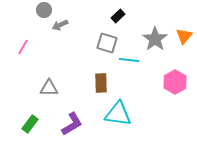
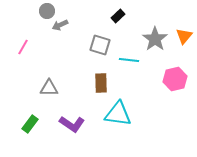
gray circle: moved 3 px right, 1 px down
gray square: moved 7 px left, 2 px down
pink hexagon: moved 3 px up; rotated 15 degrees clockwise
purple L-shape: rotated 65 degrees clockwise
